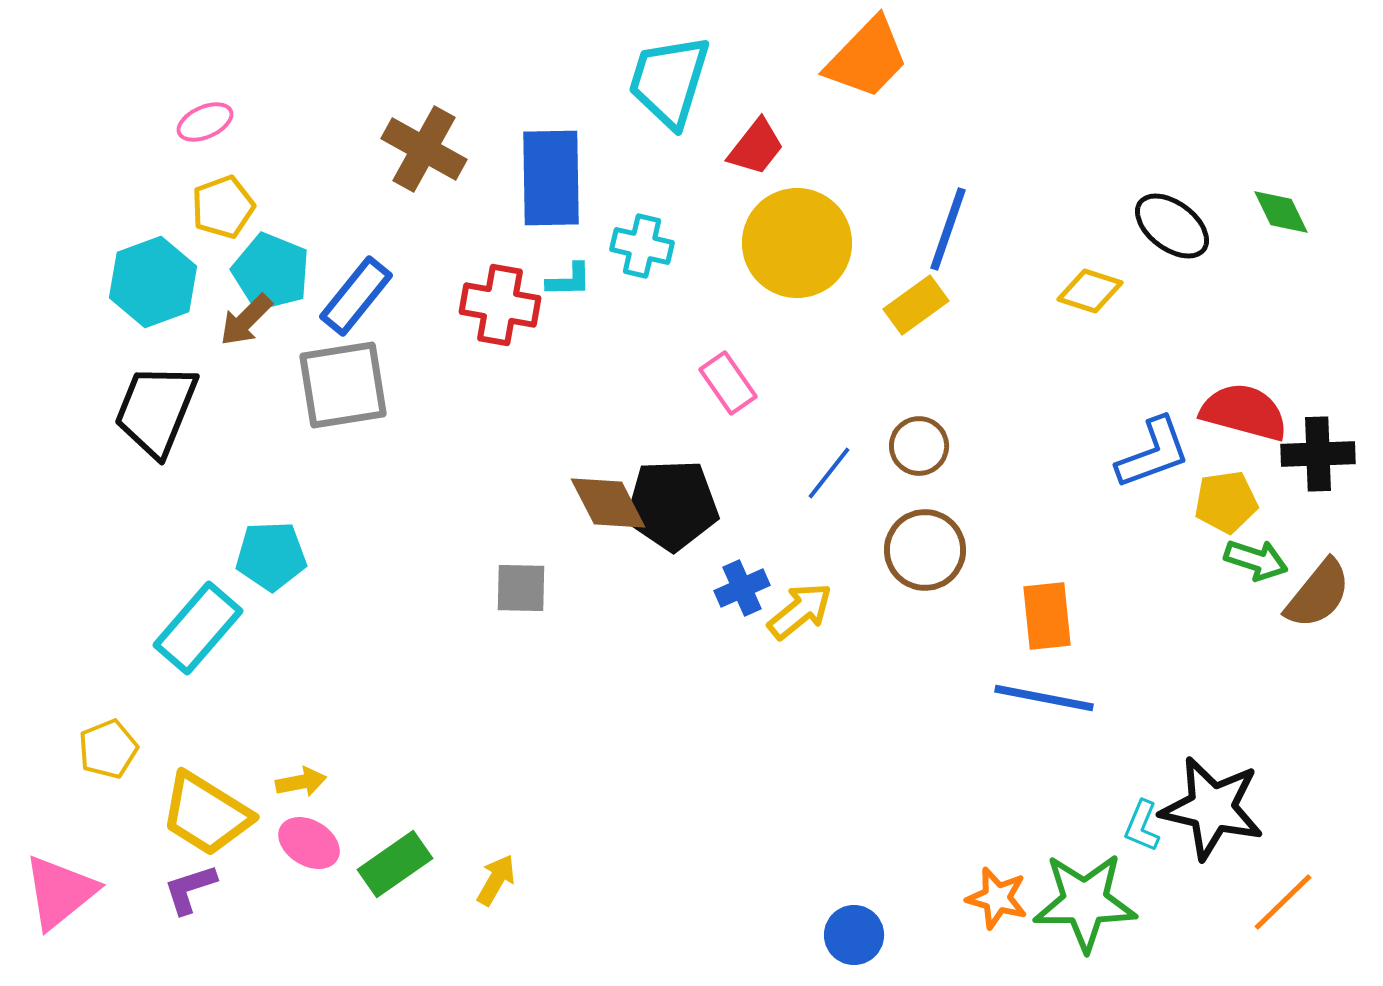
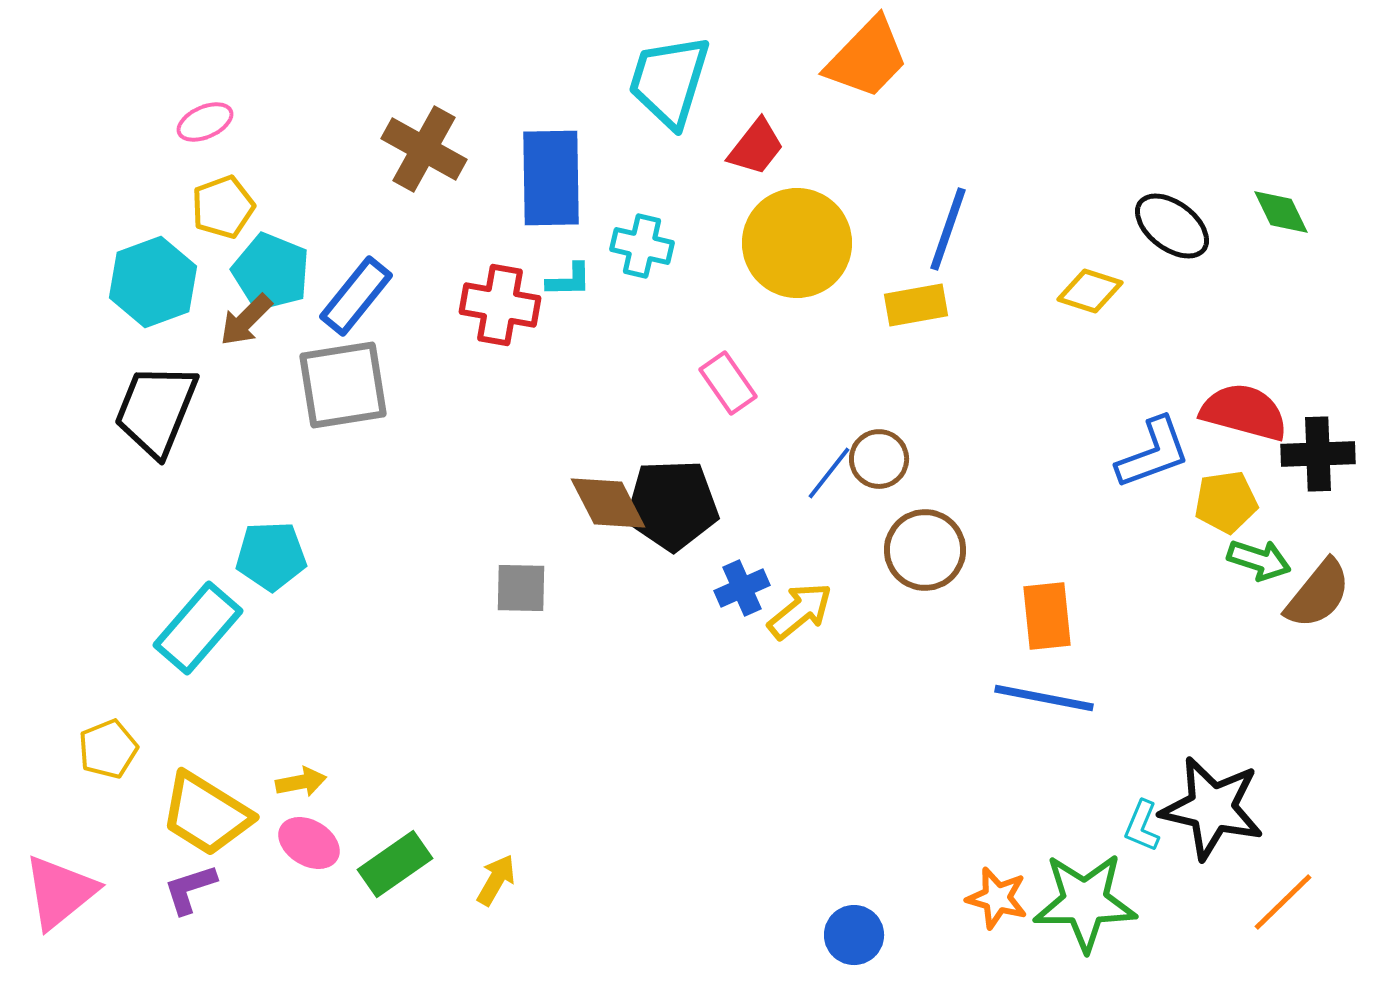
yellow rectangle at (916, 305): rotated 26 degrees clockwise
brown circle at (919, 446): moved 40 px left, 13 px down
green arrow at (1256, 560): moved 3 px right
